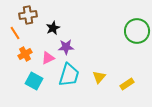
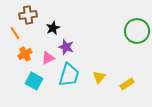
purple star: rotated 21 degrees clockwise
